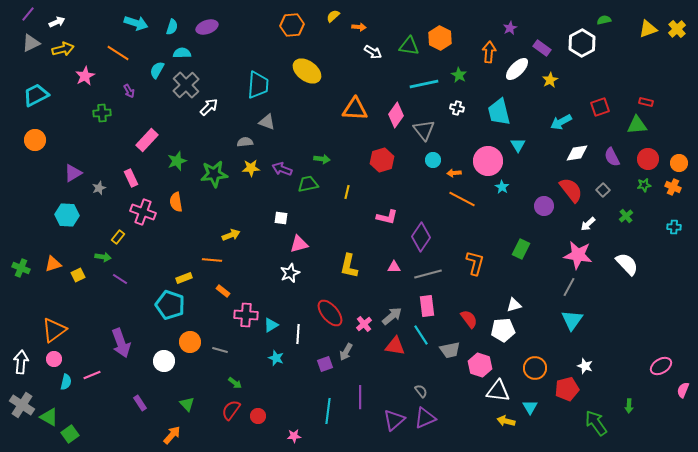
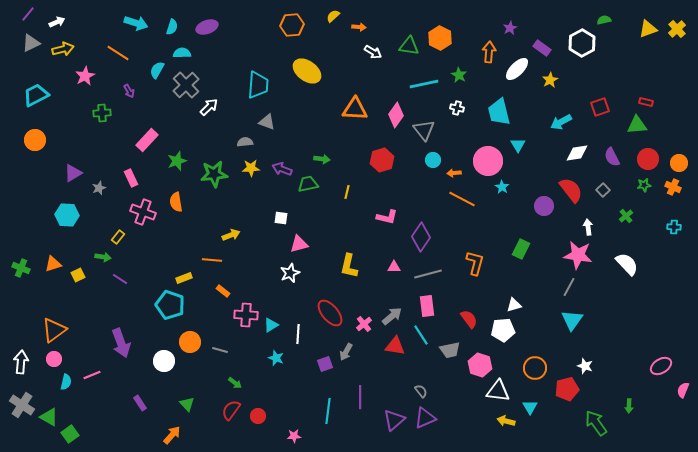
white arrow at (588, 224): moved 3 px down; rotated 126 degrees clockwise
